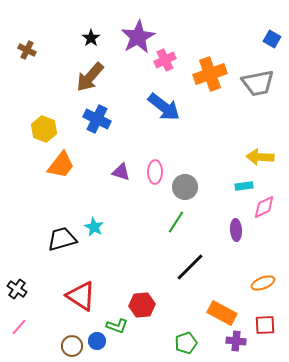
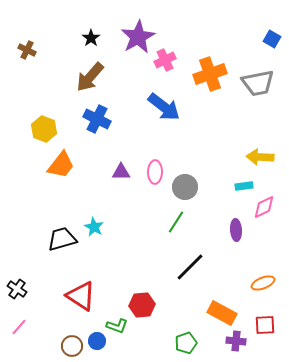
purple triangle: rotated 18 degrees counterclockwise
